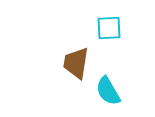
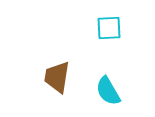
brown trapezoid: moved 19 px left, 14 px down
